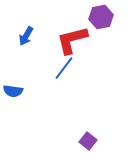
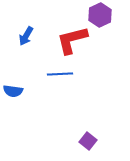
purple hexagon: moved 1 px left, 2 px up; rotated 15 degrees counterclockwise
blue line: moved 4 px left, 6 px down; rotated 50 degrees clockwise
